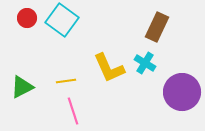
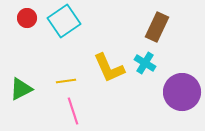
cyan square: moved 2 px right, 1 px down; rotated 20 degrees clockwise
green triangle: moved 1 px left, 2 px down
